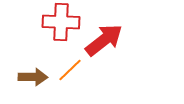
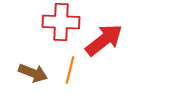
orange line: rotated 32 degrees counterclockwise
brown arrow: moved 4 px up; rotated 20 degrees clockwise
